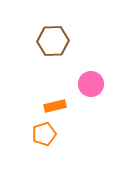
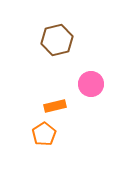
brown hexagon: moved 4 px right, 1 px up; rotated 12 degrees counterclockwise
orange pentagon: rotated 15 degrees counterclockwise
